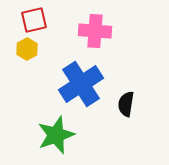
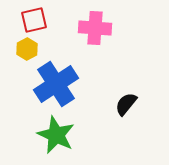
pink cross: moved 3 px up
blue cross: moved 25 px left
black semicircle: rotated 30 degrees clockwise
green star: rotated 27 degrees counterclockwise
